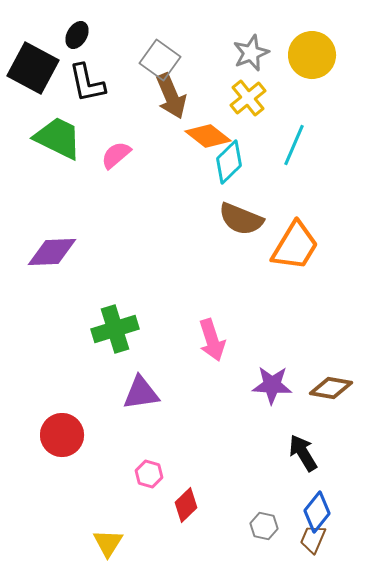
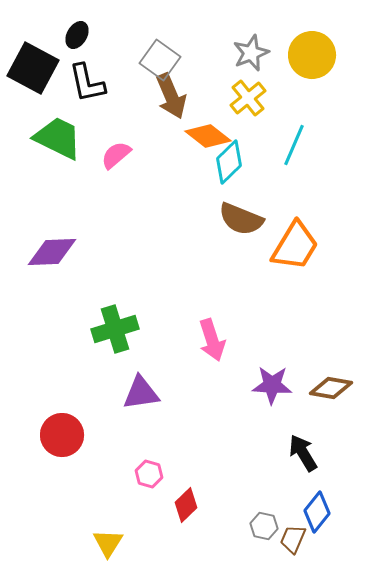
brown trapezoid: moved 20 px left
